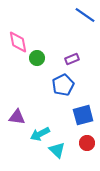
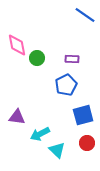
pink diamond: moved 1 px left, 3 px down
purple rectangle: rotated 24 degrees clockwise
blue pentagon: moved 3 px right
